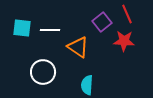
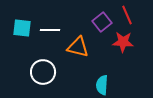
red line: moved 1 px down
red star: moved 1 px left, 1 px down
orange triangle: rotated 20 degrees counterclockwise
cyan semicircle: moved 15 px right
